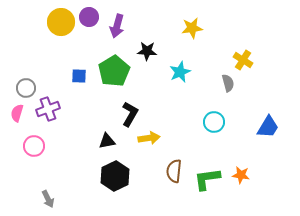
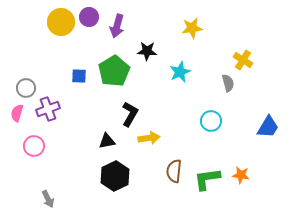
cyan circle: moved 3 px left, 1 px up
